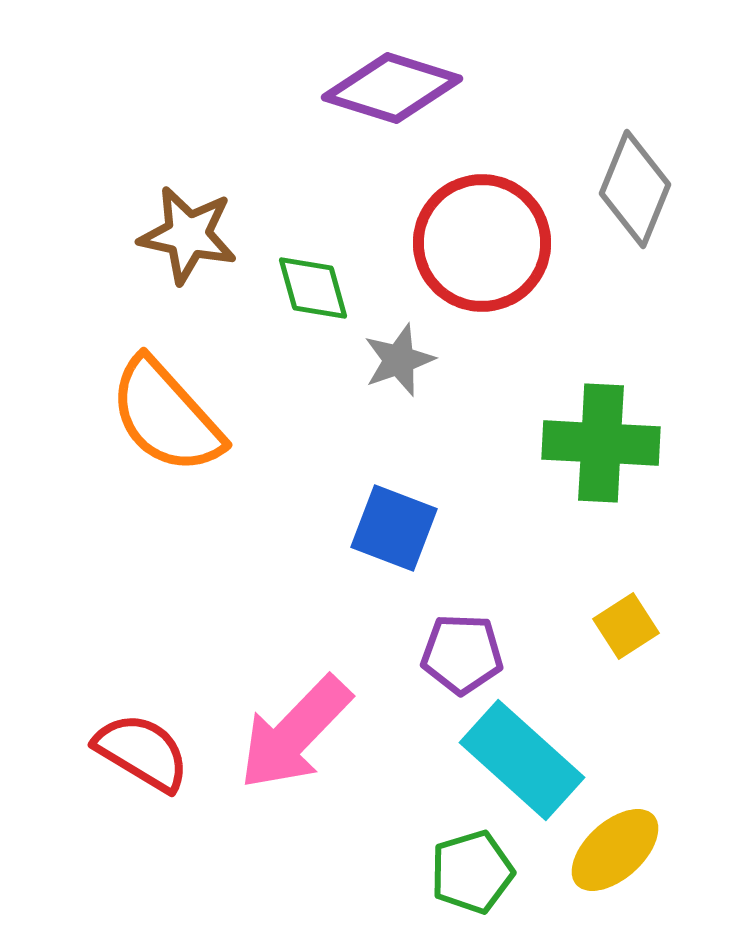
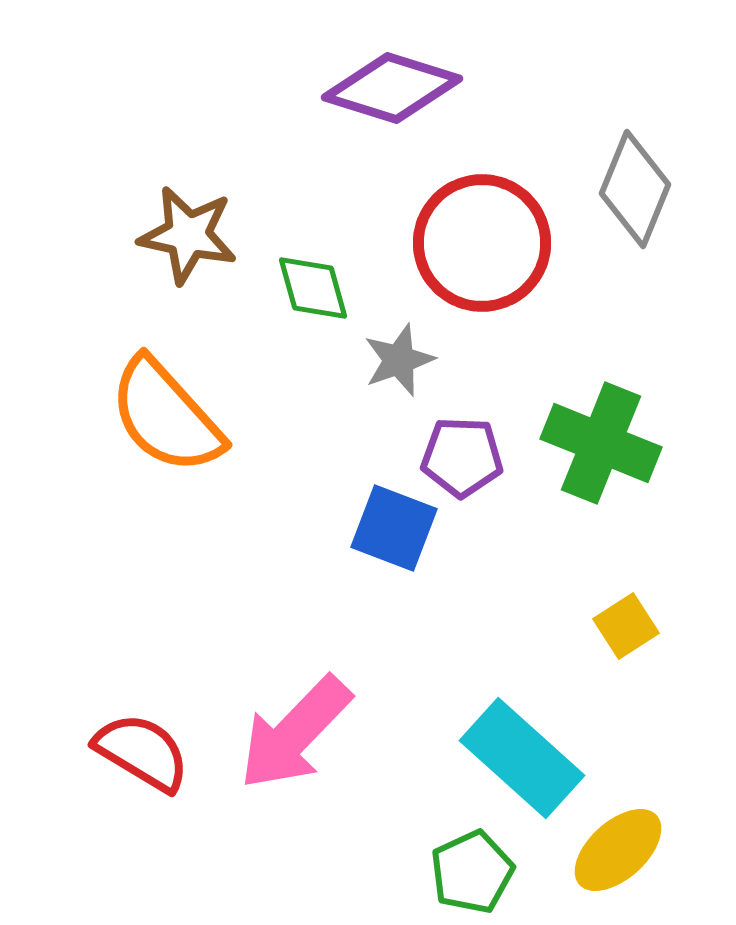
green cross: rotated 19 degrees clockwise
purple pentagon: moved 197 px up
cyan rectangle: moved 2 px up
yellow ellipse: moved 3 px right
green pentagon: rotated 8 degrees counterclockwise
